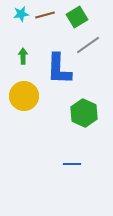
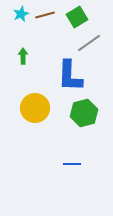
cyan star: rotated 14 degrees counterclockwise
gray line: moved 1 px right, 2 px up
blue L-shape: moved 11 px right, 7 px down
yellow circle: moved 11 px right, 12 px down
green hexagon: rotated 20 degrees clockwise
